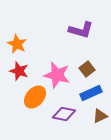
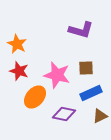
brown square: moved 1 px left, 1 px up; rotated 35 degrees clockwise
